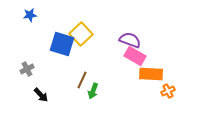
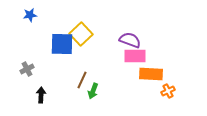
blue square: rotated 15 degrees counterclockwise
pink rectangle: rotated 30 degrees counterclockwise
black arrow: rotated 133 degrees counterclockwise
